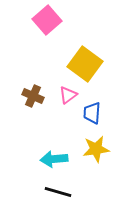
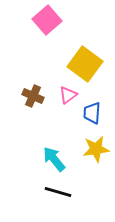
cyan arrow: rotated 56 degrees clockwise
